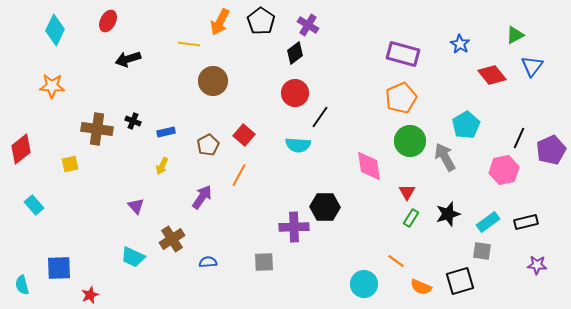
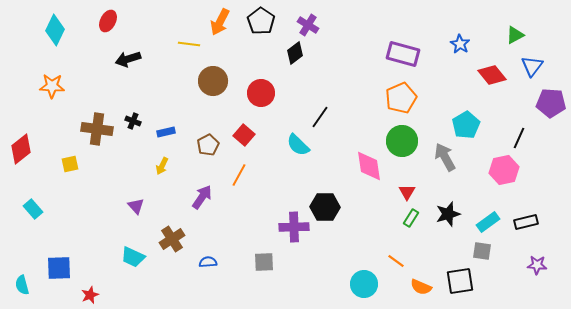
red circle at (295, 93): moved 34 px left
green circle at (410, 141): moved 8 px left
cyan semicircle at (298, 145): rotated 40 degrees clockwise
purple pentagon at (551, 150): moved 47 px up; rotated 28 degrees clockwise
cyan rectangle at (34, 205): moved 1 px left, 4 px down
black square at (460, 281): rotated 8 degrees clockwise
